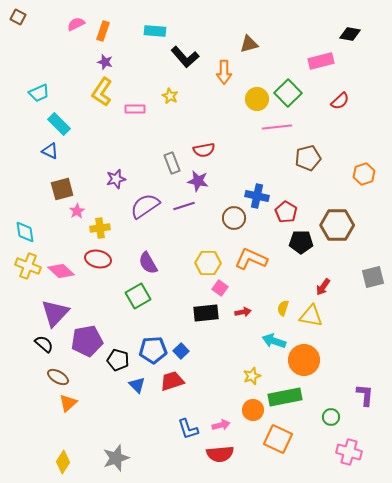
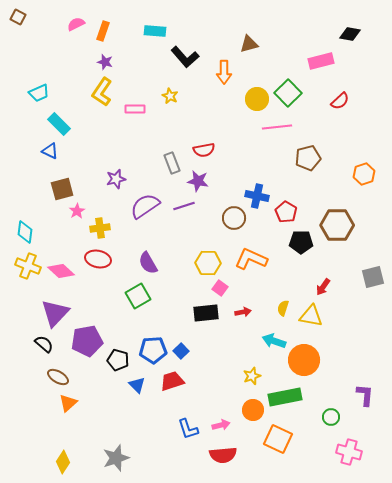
cyan diamond at (25, 232): rotated 15 degrees clockwise
red semicircle at (220, 454): moved 3 px right, 1 px down
